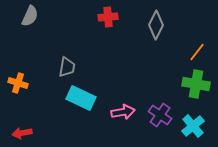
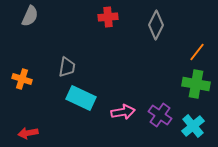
orange cross: moved 4 px right, 4 px up
red arrow: moved 6 px right
